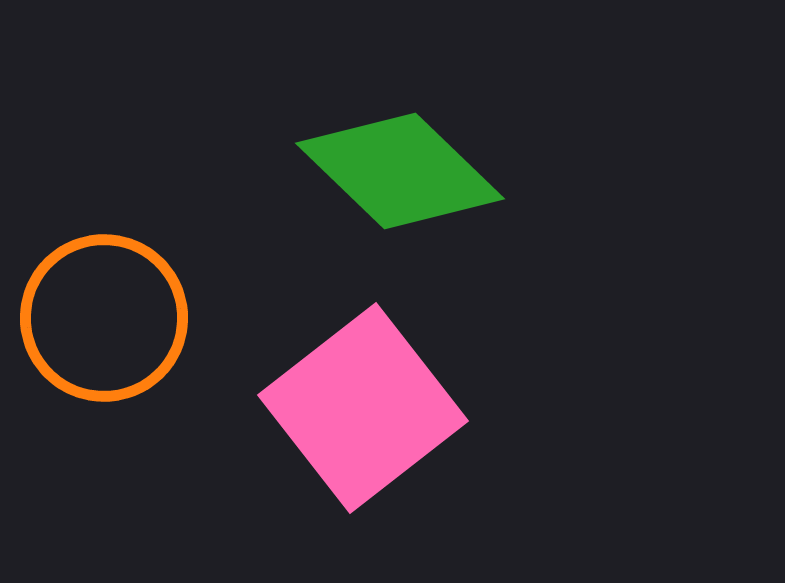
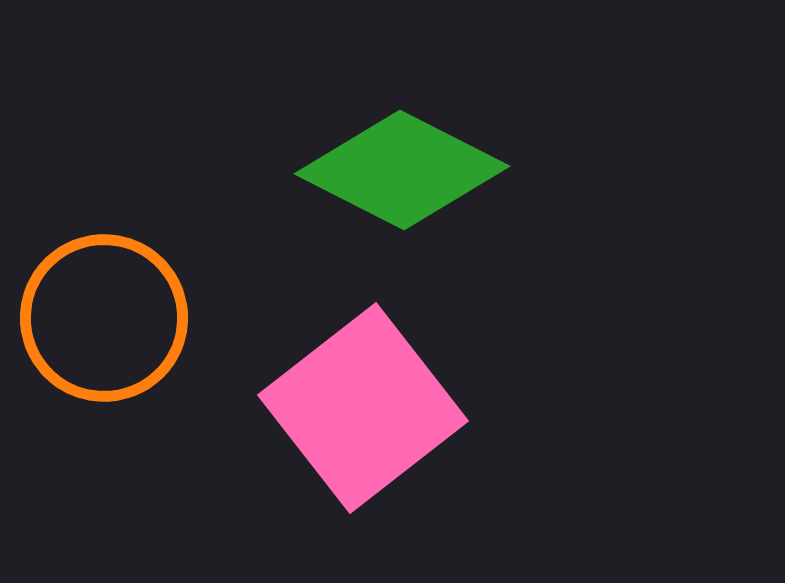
green diamond: moved 2 px right, 1 px up; rotated 17 degrees counterclockwise
